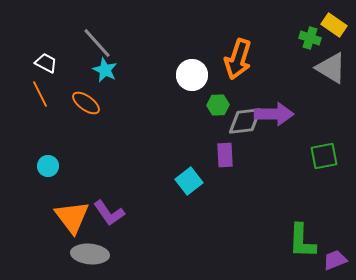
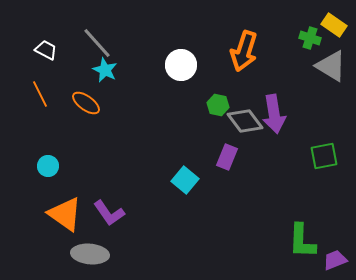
orange arrow: moved 6 px right, 8 px up
white trapezoid: moved 13 px up
gray triangle: moved 2 px up
white circle: moved 11 px left, 10 px up
green hexagon: rotated 15 degrees clockwise
purple arrow: rotated 81 degrees clockwise
gray diamond: rotated 60 degrees clockwise
purple rectangle: moved 2 px right, 2 px down; rotated 25 degrees clockwise
cyan square: moved 4 px left, 1 px up; rotated 12 degrees counterclockwise
orange triangle: moved 7 px left, 3 px up; rotated 18 degrees counterclockwise
